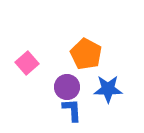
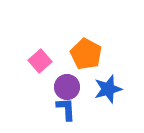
pink square: moved 13 px right, 2 px up
blue star: rotated 16 degrees counterclockwise
blue L-shape: moved 6 px left, 1 px up
